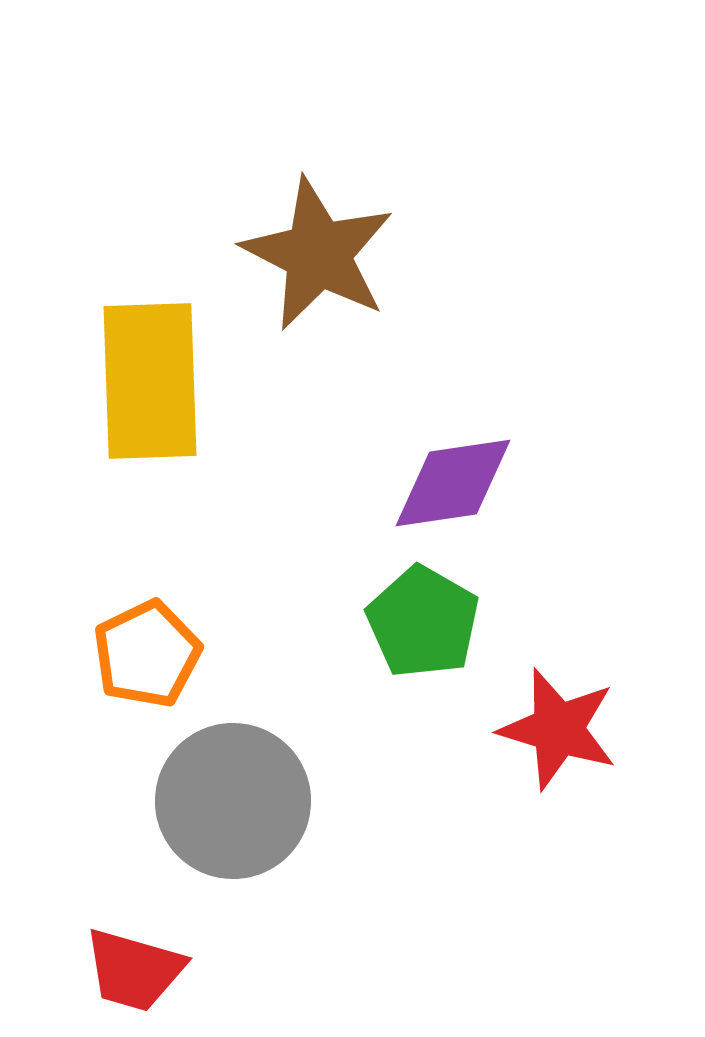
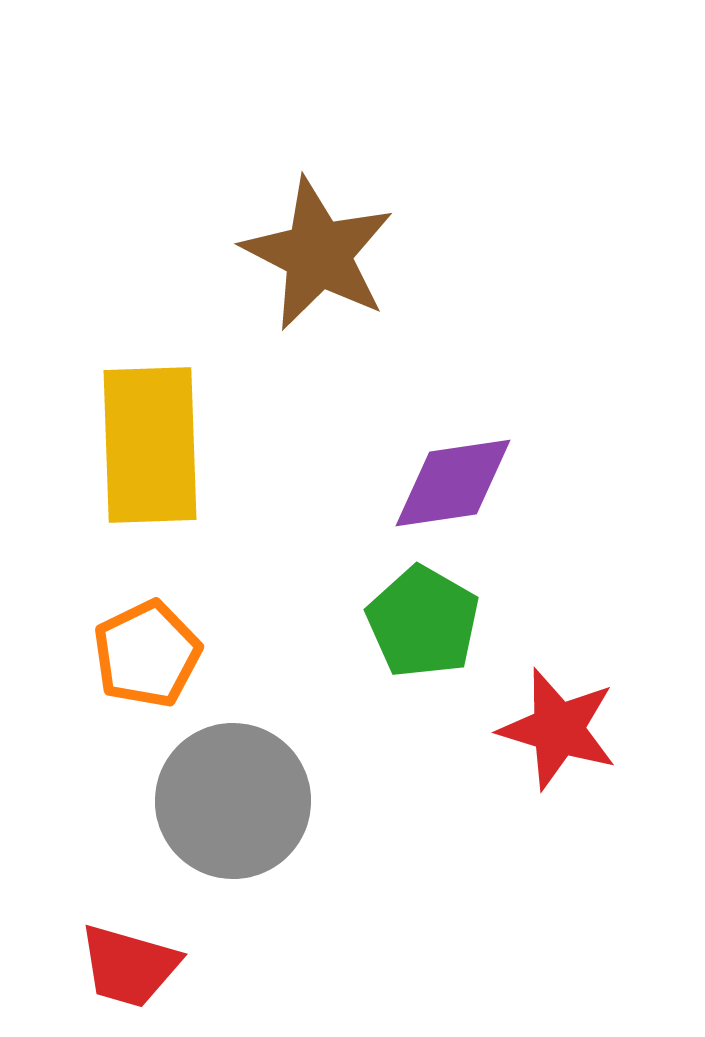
yellow rectangle: moved 64 px down
red trapezoid: moved 5 px left, 4 px up
